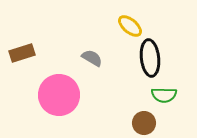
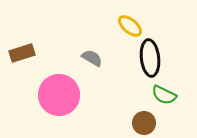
green semicircle: rotated 25 degrees clockwise
